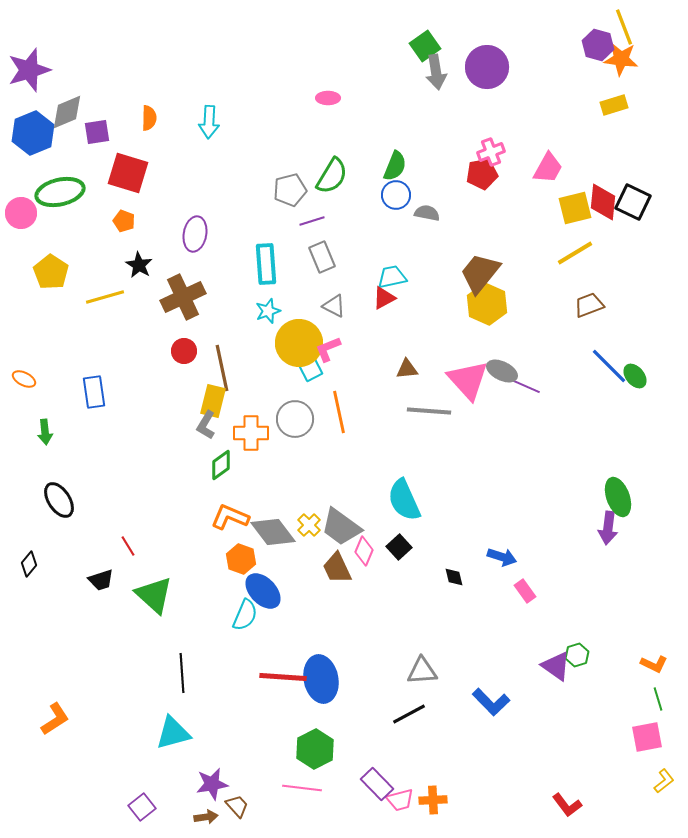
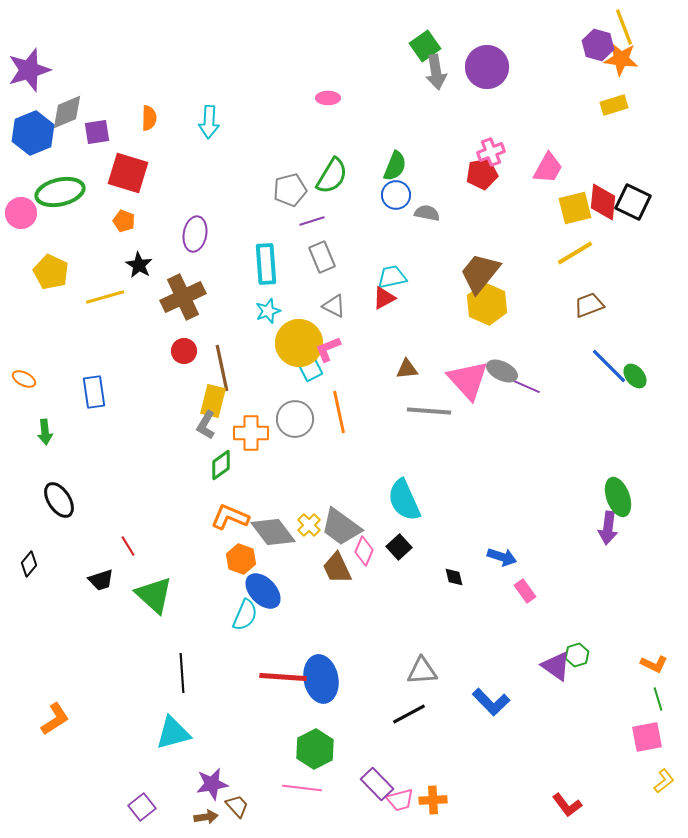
yellow pentagon at (51, 272): rotated 8 degrees counterclockwise
